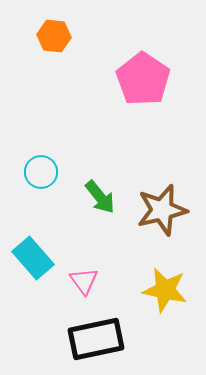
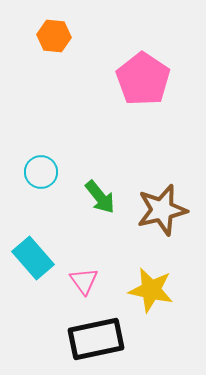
yellow star: moved 14 px left
